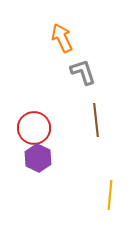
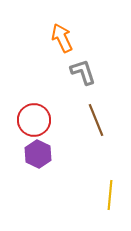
brown line: rotated 16 degrees counterclockwise
red circle: moved 8 px up
purple hexagon: moved 4 px up
